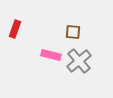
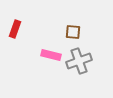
gray cross: rotated 20 degrees clockwise
